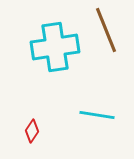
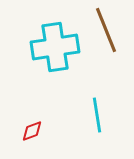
cyan line: rotated 72 degrees clockwise
red diamond: rotated 35 degrees clockwise
